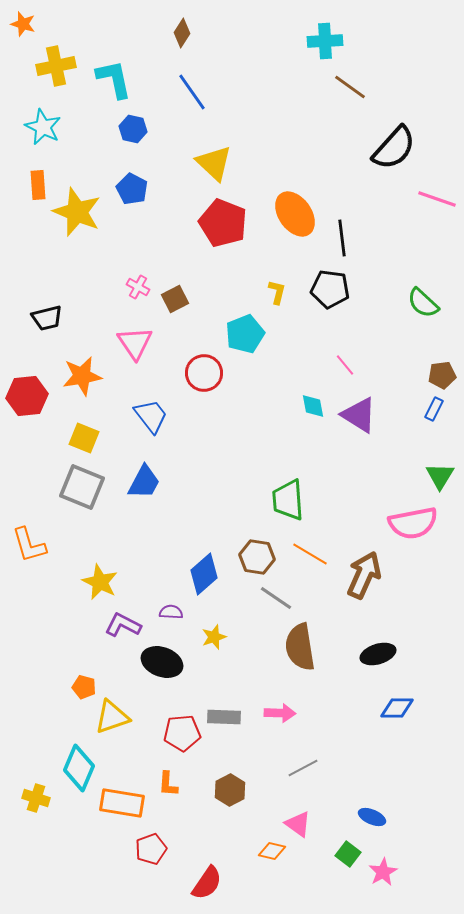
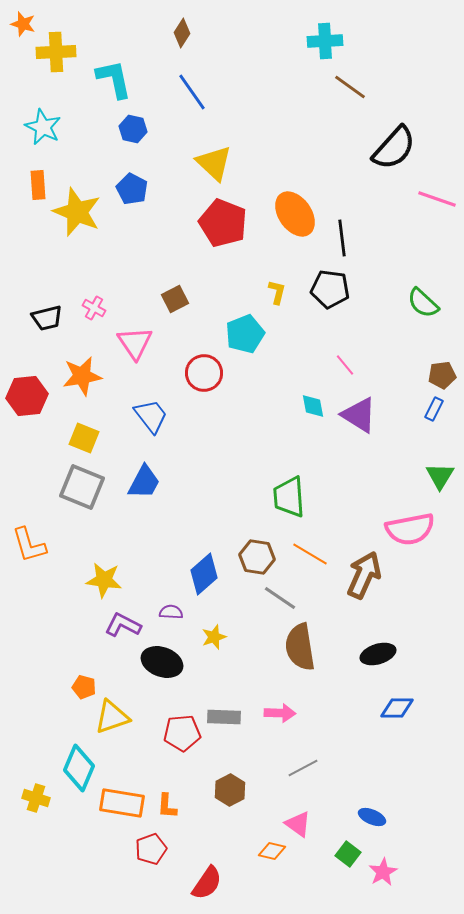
yellow cross at (56, 66): moved 14 px up; rotated 9 degrees clockwise
pink cross at (138, 287): moved 44 px left, 21 px down
green trapezoid at (288, 500): moved 1 px right, 3 px up
pink semicircle at (413, 523): moved 3 px left, 6 px down
yellow star at (100, 582): moved 4 px right, 2 px up; rotated 18 degrees counterclockwise
gray line at (276, 598): moved 4 px right
orange L-shape at (168, 784): moved 1 px left, 22 px down
